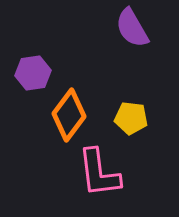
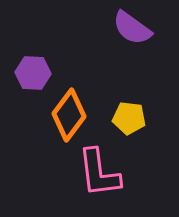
purple semicircle: rotated 24 degrees counterclockwise
purple hexagon: rotated 12 degrees clockwise
yellow pentagon: moved 2 px left
